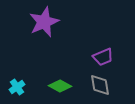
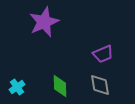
purple trapezoid: moved 3 px up
green diamond: rotated 60 degrees clockwise
